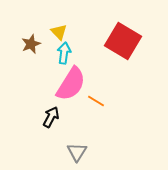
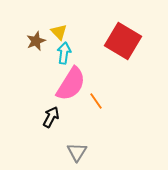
brown star: moved 5 px right, 3 px up
orange line: rotated 24 degrees clockwise
